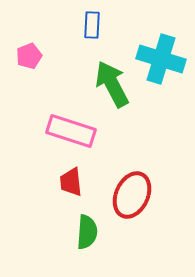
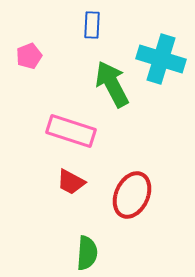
red trapezoid: rotated 56 degrees counterclockwise
green semicircle: moved 21 px down
